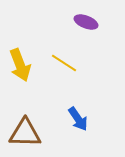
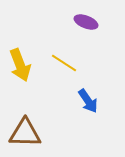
blue arrow: moved 10 px right, 18 px up
